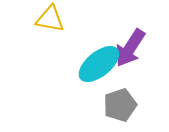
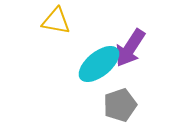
yellow triangle: moved 6 px right, 2 px down
